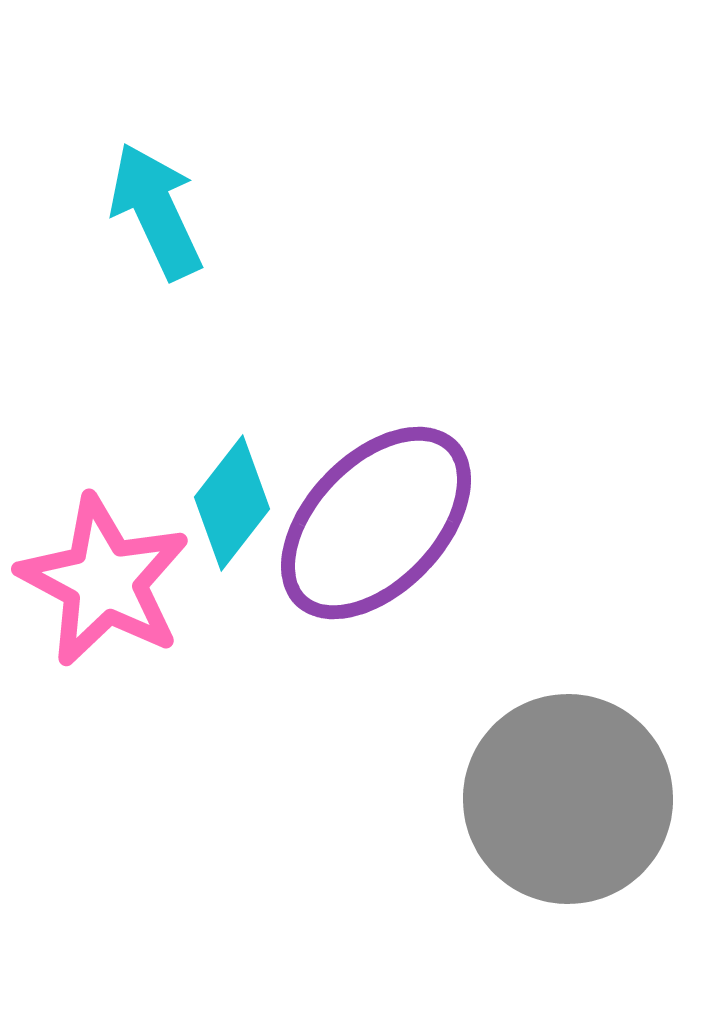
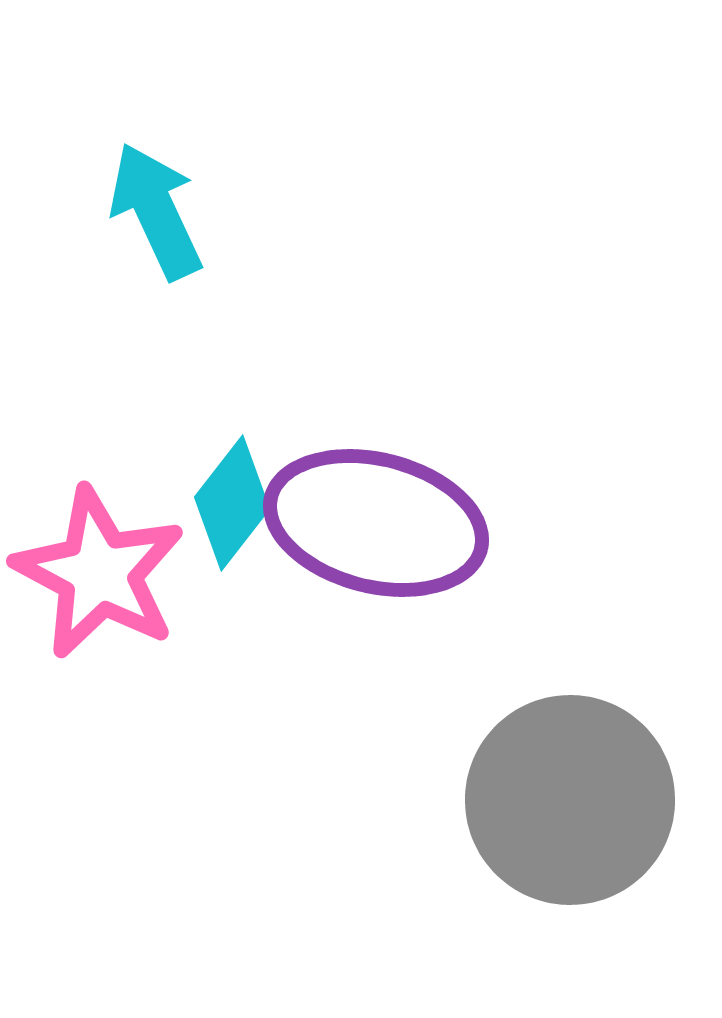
purple ellipse: rotated 60 degrees clockwise
pink star: moved 5 px left, 8 px up
gray circle: moved 2 px right, 1 px down
